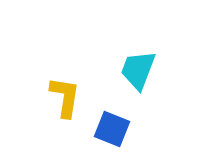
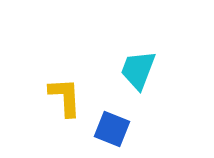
yellow L-shape: rotated 12 degrees counterclockwise
